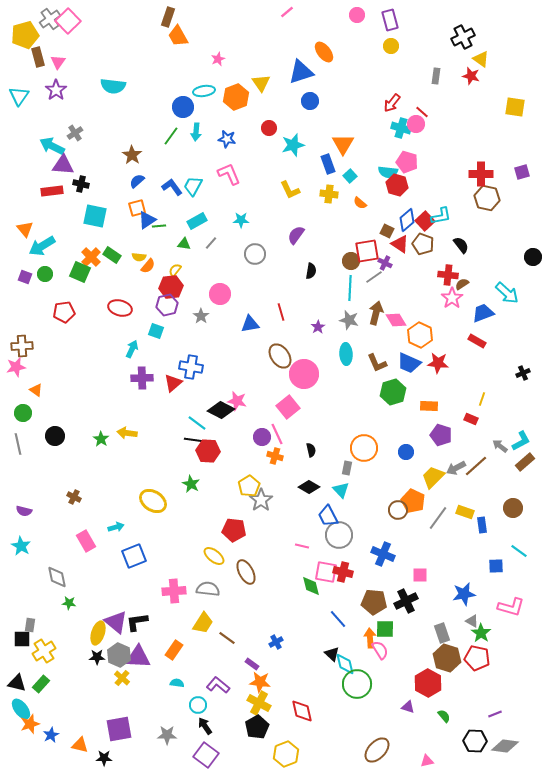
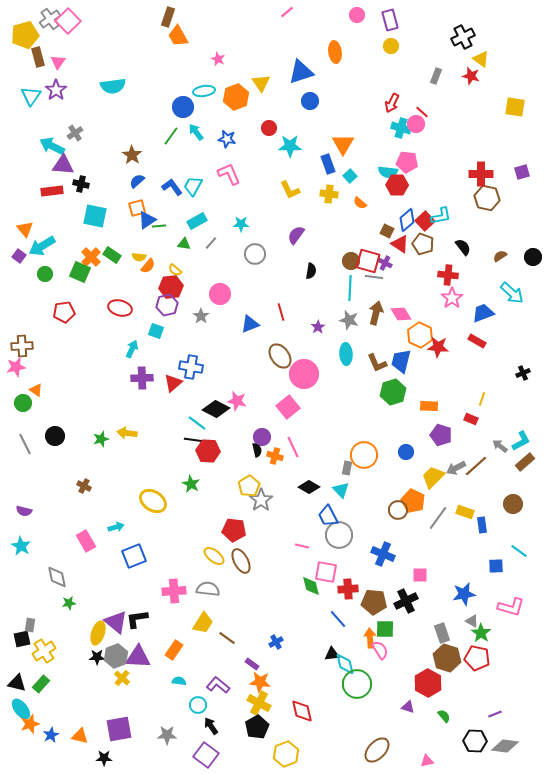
orange ellipse at (324, 52): moved 11 px right; rotated 30 degrees clockwise
pink star at (218, 59): rotated 24 degrees counterclockwise
gray rectangle at (436, 76): rotated 14 degrees clockwise
cyan semicircle at (113, 86): rotated 15 degrees counterclockwise
cyan triangle at (19, 96): moved 12 px right
red arrow at (392, 103): rotated 12 degrees counterclockwise
cyan arrow at (196, 132): rotated 138 degrees clockwise
cyan star at (293, 145): moved 3 px left, 1 px down; rotated 15 degrees clockwise
pink pentagon at (407, 162): rotated 10 degrees counterclockwise
red hexagon at (397, 185): rotated 15 degrees counterclockwise
cyan star at (241, 220): moved 4 px down
black semicircle at (461, 245): moved 2 px right, 2 px down
red square at (367, 251): moved 1 px right, 10 px down; rotated 25 degrees clockwise
yellow semicircle at (175, 270): rotated 88 degrees counterclockwise
purple square at (25, 277): moved 6 px left, 21 px up; rotated 16 degrees clockwise
gray line at (374, 277): rotated 42 degrees clockwise
brown semicircle at (462, 284): moved 38 px right, 28 px up
cyan arrow at (507, 293): moved 5 px right
pink diamond at (396, 320): moved 5 px right, 6 px up
blue triangle at (250, 324): rotated 12 degrees counterclockwise
blue trapezoid at (409, 363): moved 8 px left, 2 px up; rotated 80 degrees clockwise
red star at (438, 363): moved 16 px up
black diamond at (221, 410): moved 5 px left, 1 px up
green circle at (23, 413): moved 10 px up
pink line at (277, 434): moved 16 px right, 13 px down
green star at (101, 439): rotated 21 degrees clockwise
gray line at (18, 444): moved 7 px right; rotated 15 degrees counterclockwise
orange circle at (364, 448): moved 7 px down
black semicircle at (311, 450): moved 54 px left
brown cross at (74, 497): moved 10 px right, 11 px up
brown circle at (513, 508): moved 4 px up
brown ellipse at (246, 572): moved 5 px left, 11 px up
red cross at (343, 572): moved 5 px right, 17 px down; rotated 18 degrees counterclockwise
green star at (69, 603): rotated 16 degrees counterclockwise
black L-shape at (137, 622): moved 3 px up
black square at (22, 639): rotated 12 degrees counterclockwise
black triangle at (332, 654): rotated 49 degrees counterclockwise
gray hexagon at (119, 655): moved 3 px left, 1 px down; rotated 15 degrees clockwise
cyan semicircle at (177, 683): moved 2 px right, 2 px up
black arrow at (205, 726): moved 6 px right
orange triangle at (80, 745): moved 9 px up
